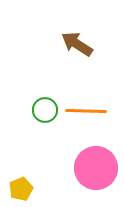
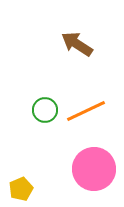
orange line: rotated 27 degrees counterclockwise
pink circle: moved 2 px left, 1 px down
